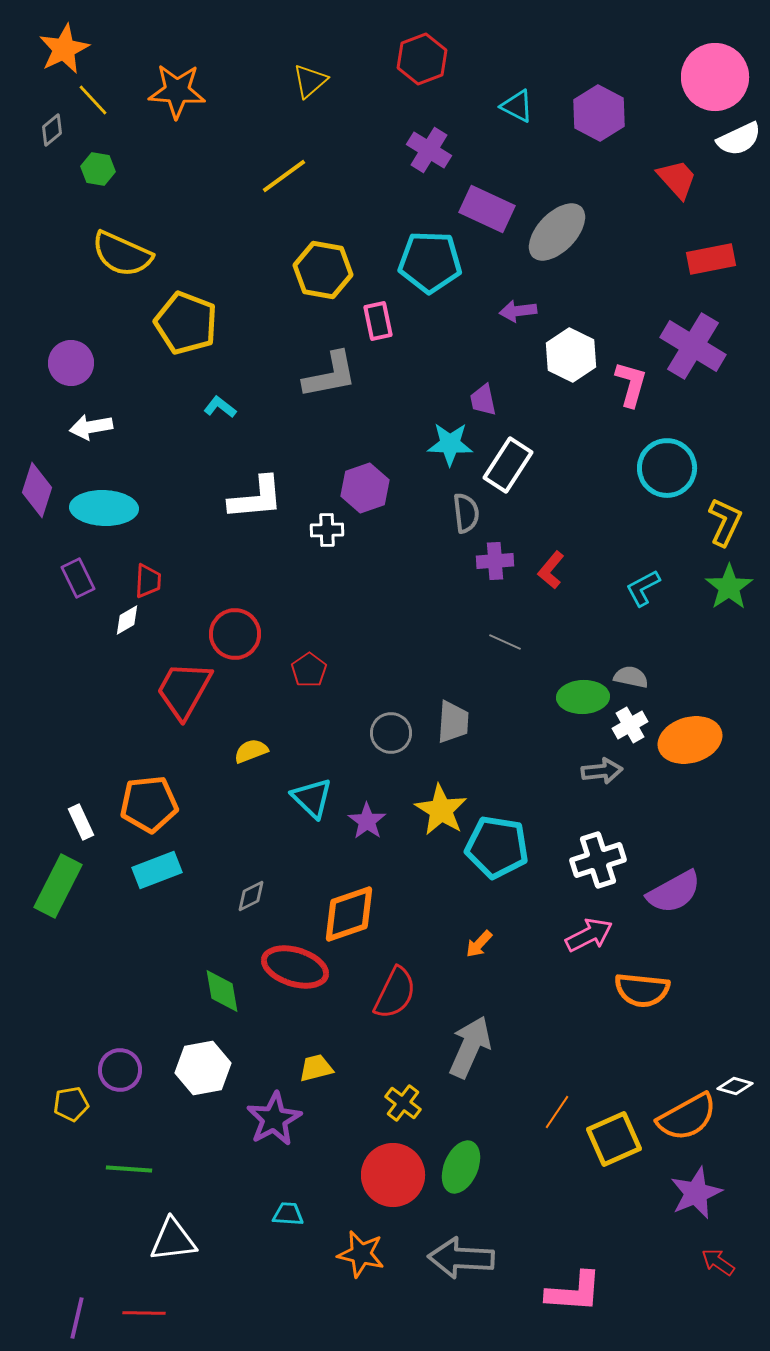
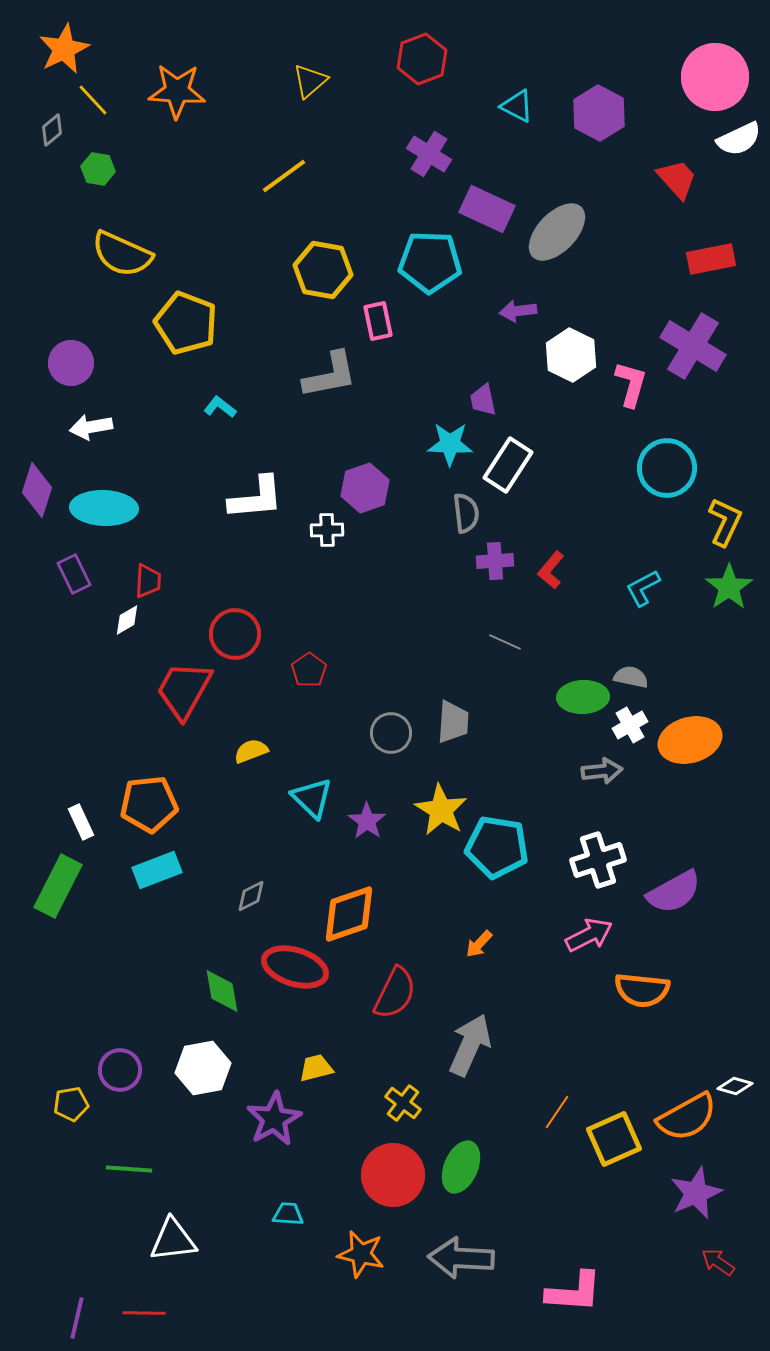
purple cross at (429, 150): moved 4 px down
purple rectangle at (78, 578): moved 4 px left, 4 px up
gray arrow at (470, 1047): moved 2 px up
